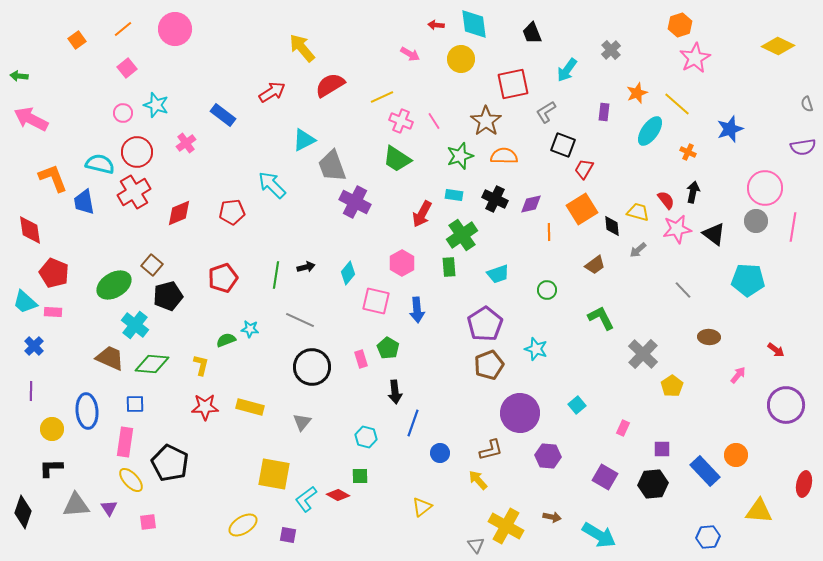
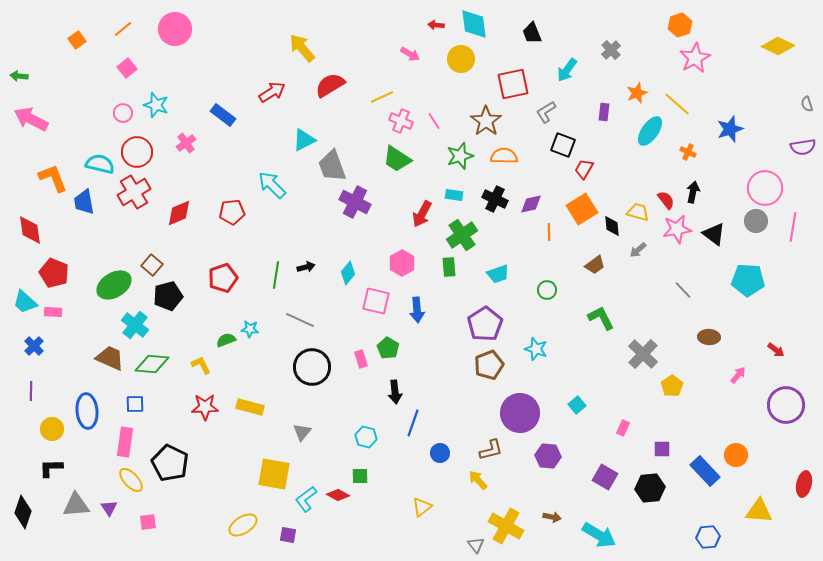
yellow L-shape at (201, 365): rotated 40 degrees counterclockwise
gray triangle at (302, 422): moved 10 px down
black hexagon at (653, 484): moved 3 px left, 4 px down
